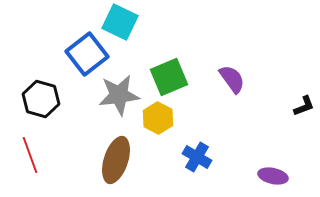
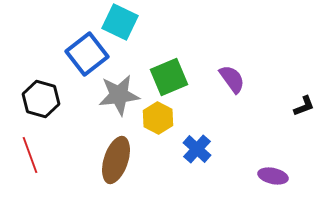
blue cross: moved 8 px up; rotated 12 degrees clockwise
